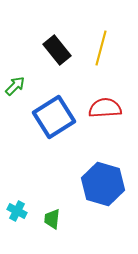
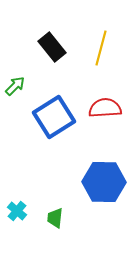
black rectangle: moved 5 px left, 3 px up
blue hexagon: moved 1 px right, 2 px up; rotated 15 degrees counterclockwise
cyan cross: rotated 12 degrees clockwise
green trapezoid: moved 3 px right, 1 px up
